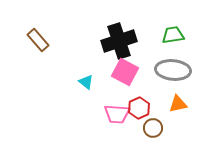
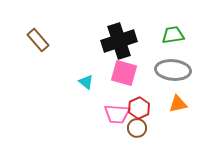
pink square: moved 1 px left, 1 px down; rotated 12 degrees counterclockwise
brown circle: moved 16 px left
